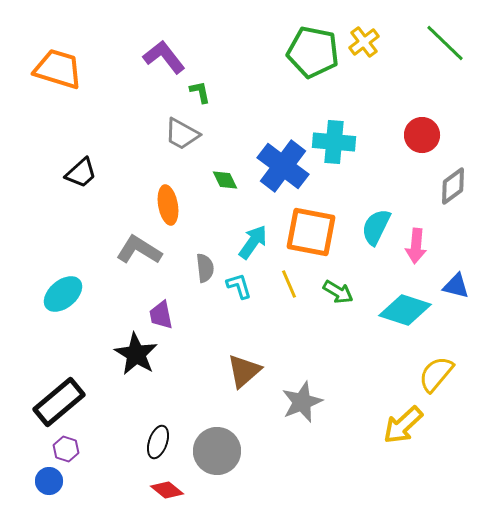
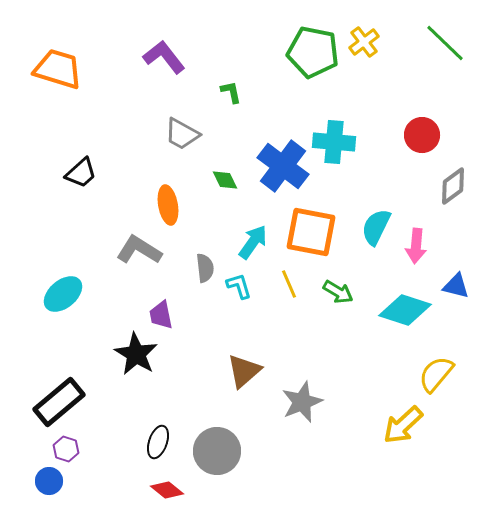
green L-shape: moved 31 px right
